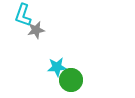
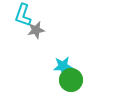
cyan star: moved 6 px right, 1 px up
